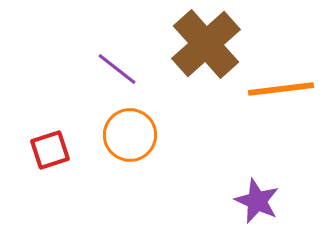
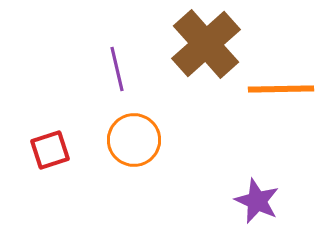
purple line: rotated 39 degrees clockwise
orange line: rotated 6 degrees clockwise
orange circle: moved 4 px right, 5 px down
